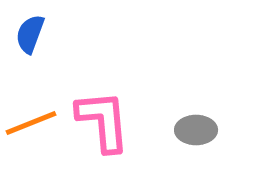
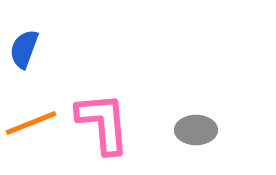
blue semicircle: moved 6 px left, 15 px down
pink L-shape: moved 2 px down
